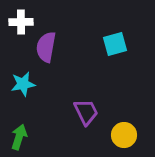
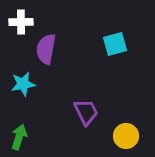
purple semicircle: moved 2 px down
yellow circle: moved 2 px right, 1 px down
